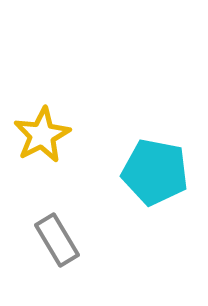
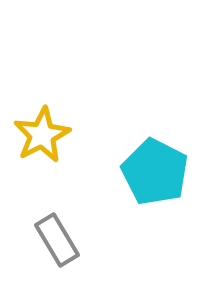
cyan pentagon: rotated 16 degrees clockwise
